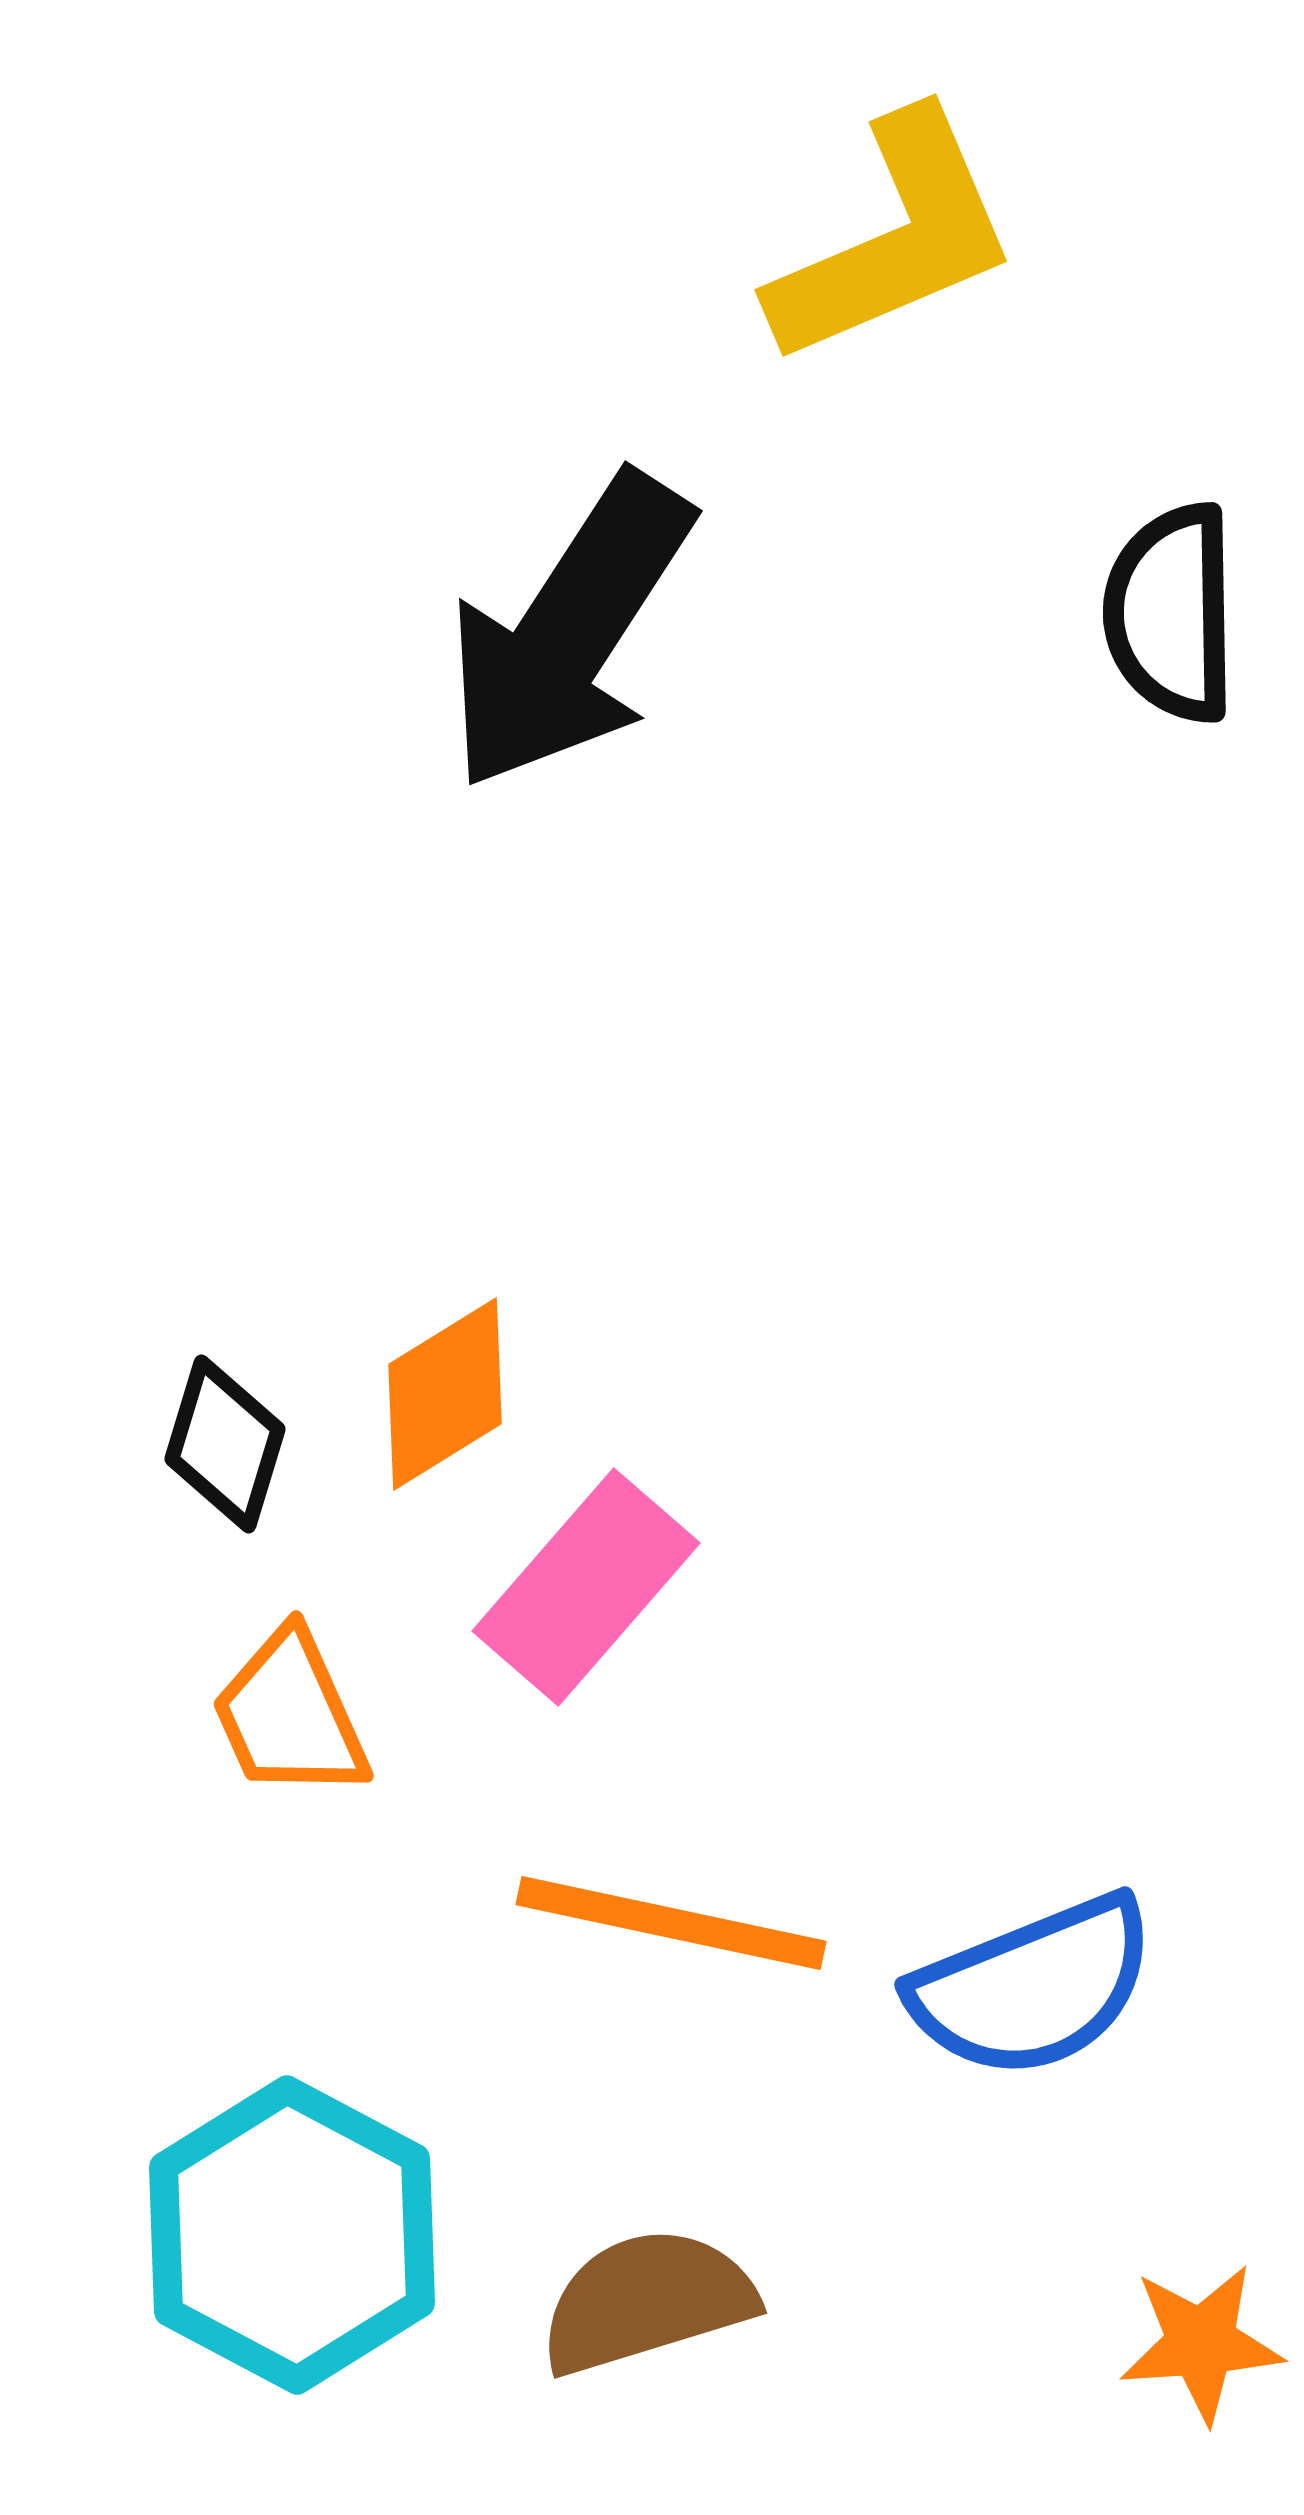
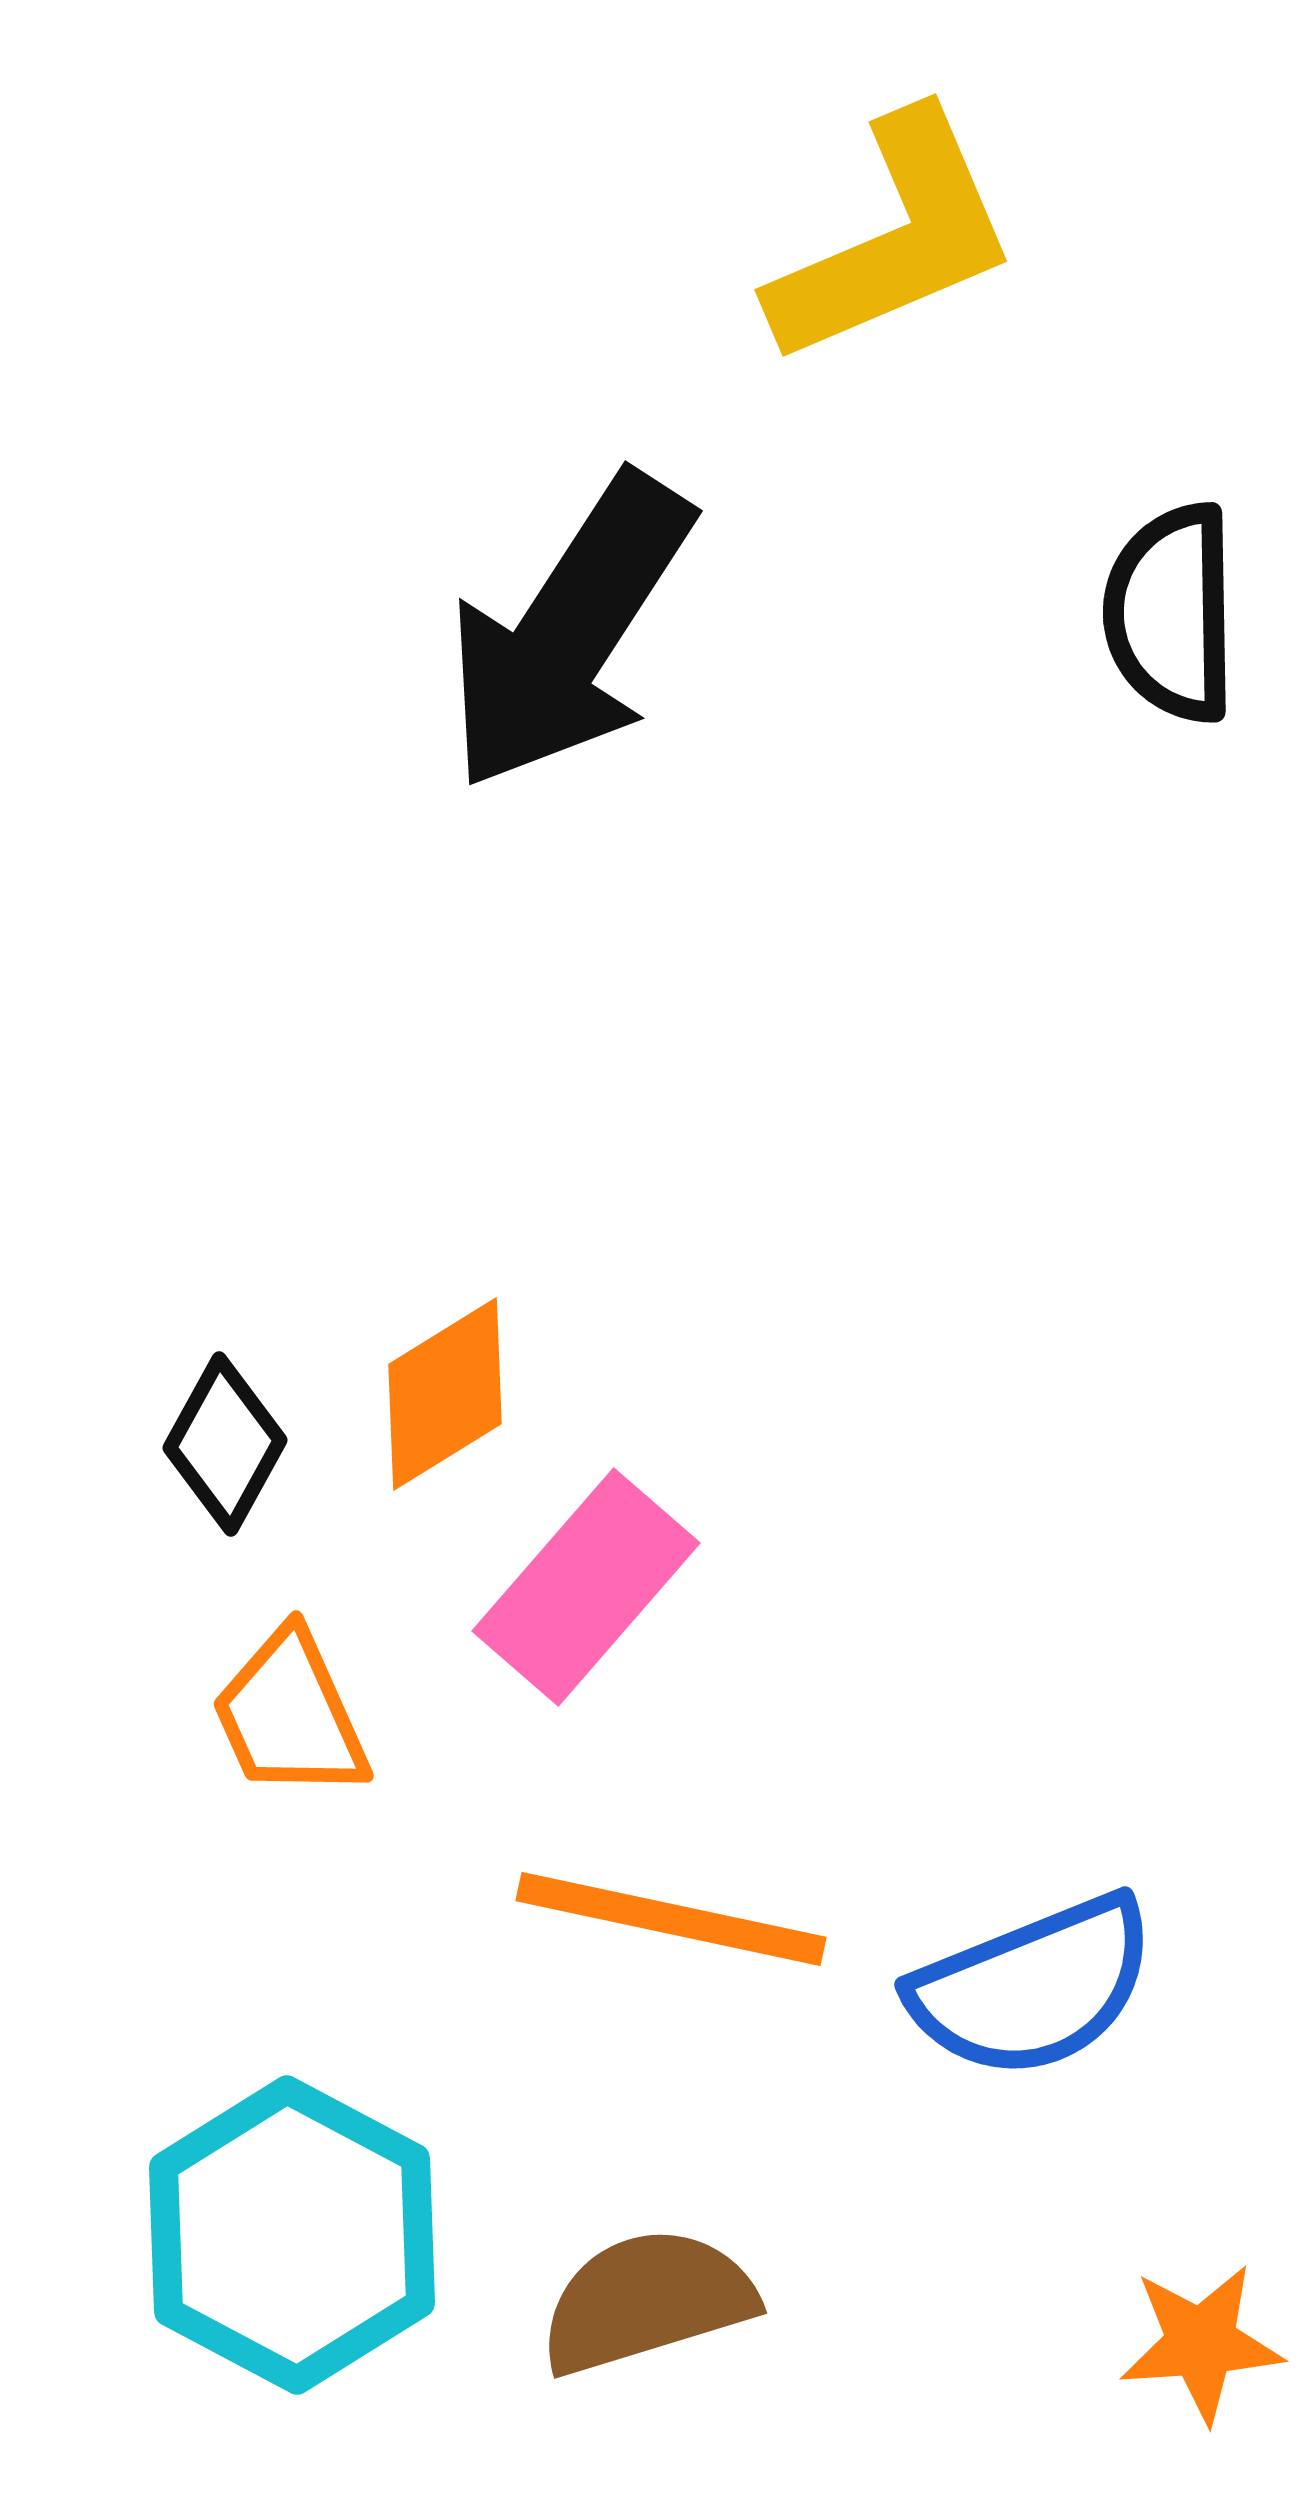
black diamond: rotated 12 degrees clockwise
orange line: moved 4 px up
